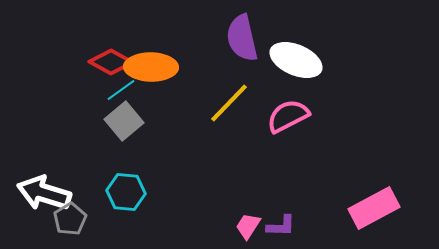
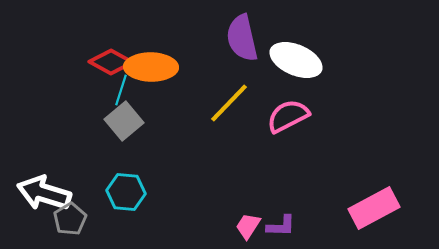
cyan line: rotated 36 degrees counterclockwise
